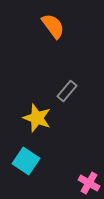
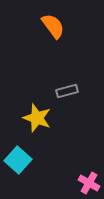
gray rectangle: rotated 35 degrees clockwise
cyan square: moved 8 px left, 1 px up; rotated 8 degrees clockwise
